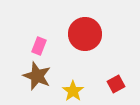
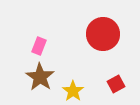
red circle: moved 18 px right
brown star: moved 3 px right, 1 px down; rotated 12 degrees clockwise
